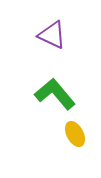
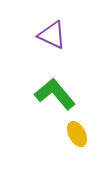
yellow ellipse: moved 2 px right
